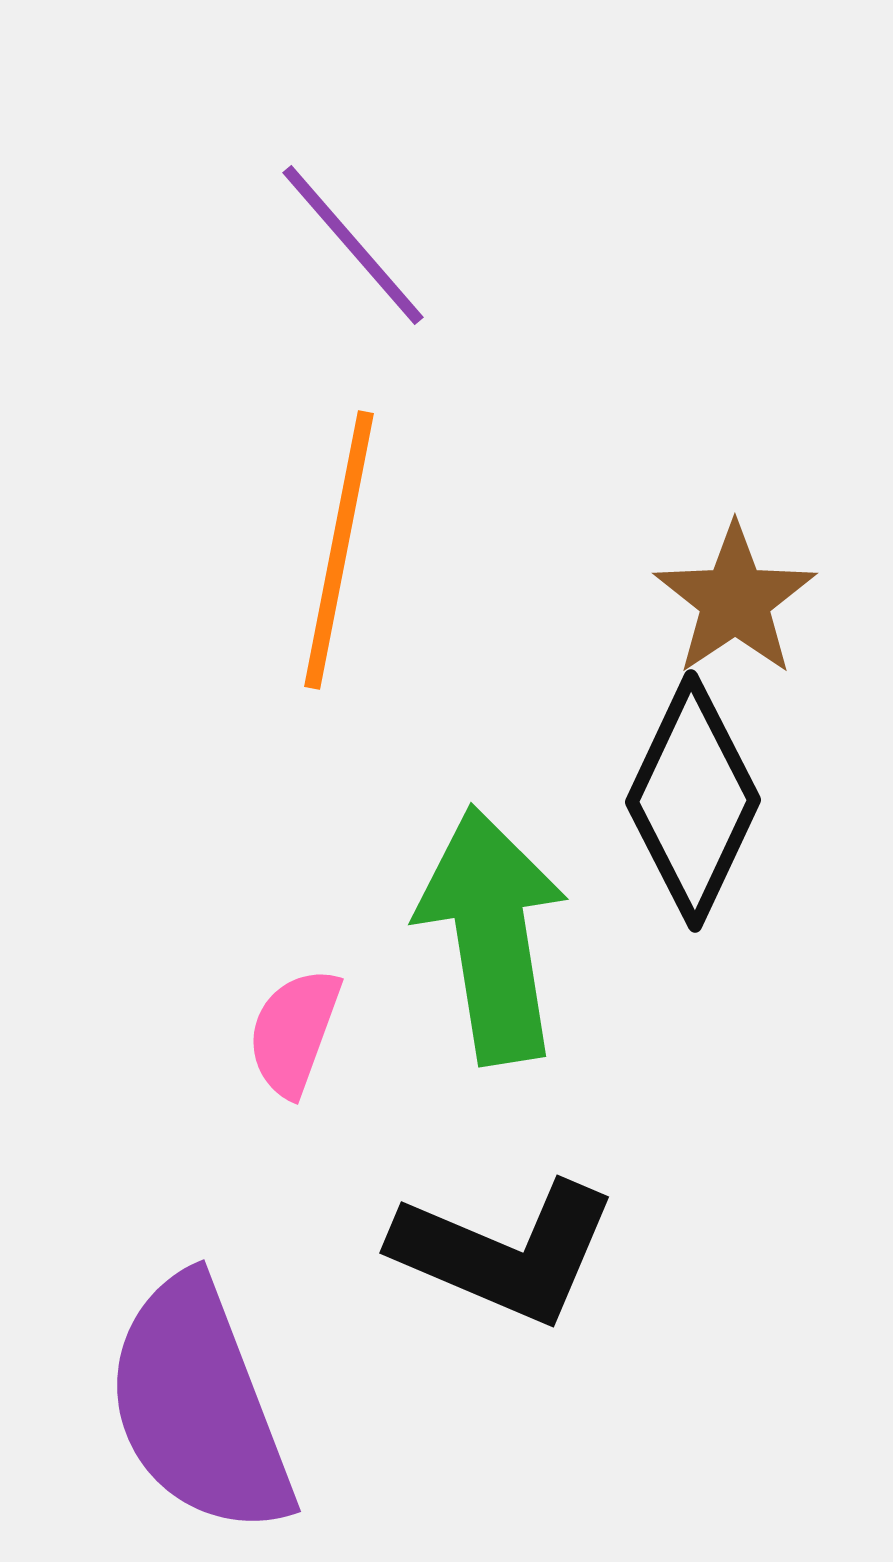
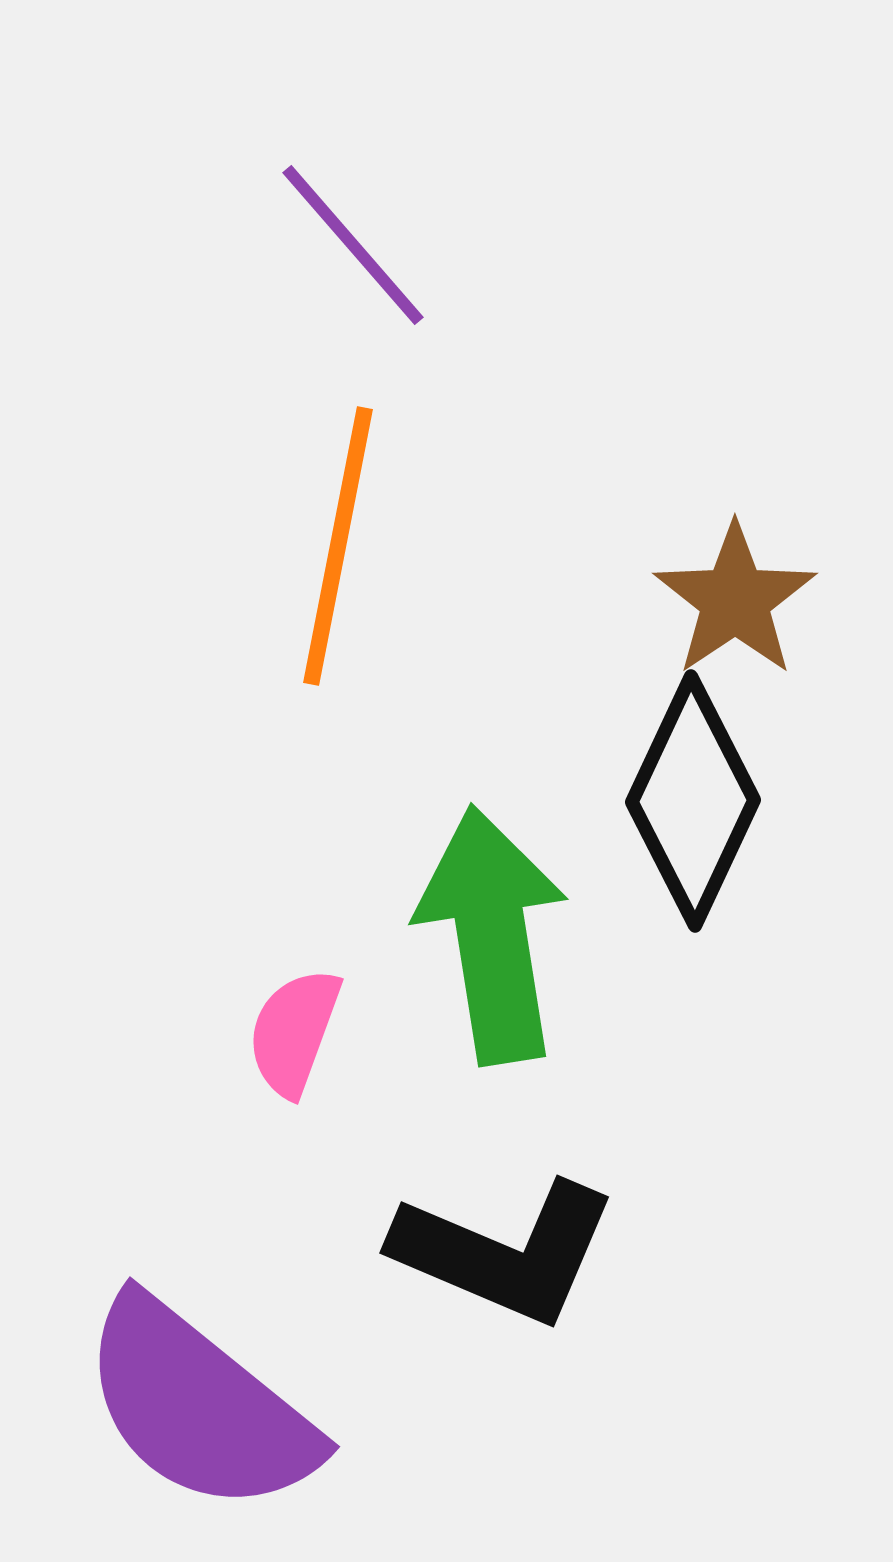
orange line: moved 1 px left, 4 px up
purple semicircle: rotated 30 degrees counterclockwise
